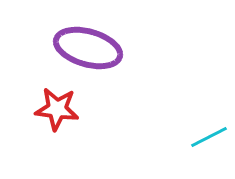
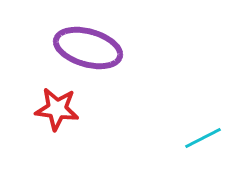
cyan line: moved 6 px left, 1 px down
